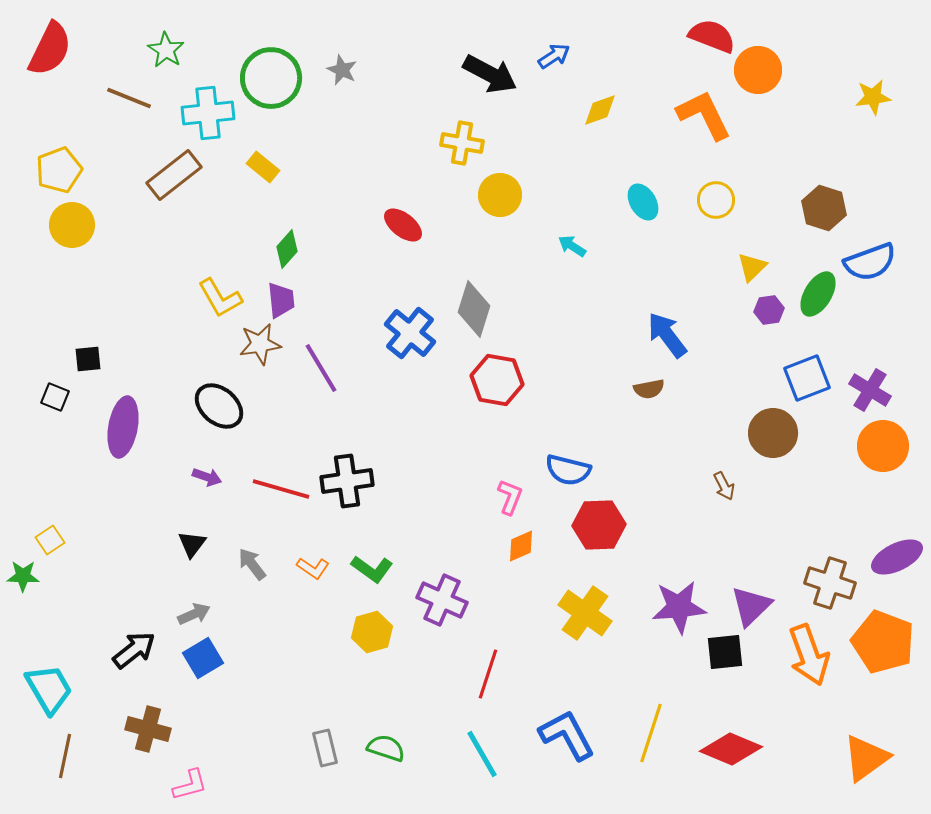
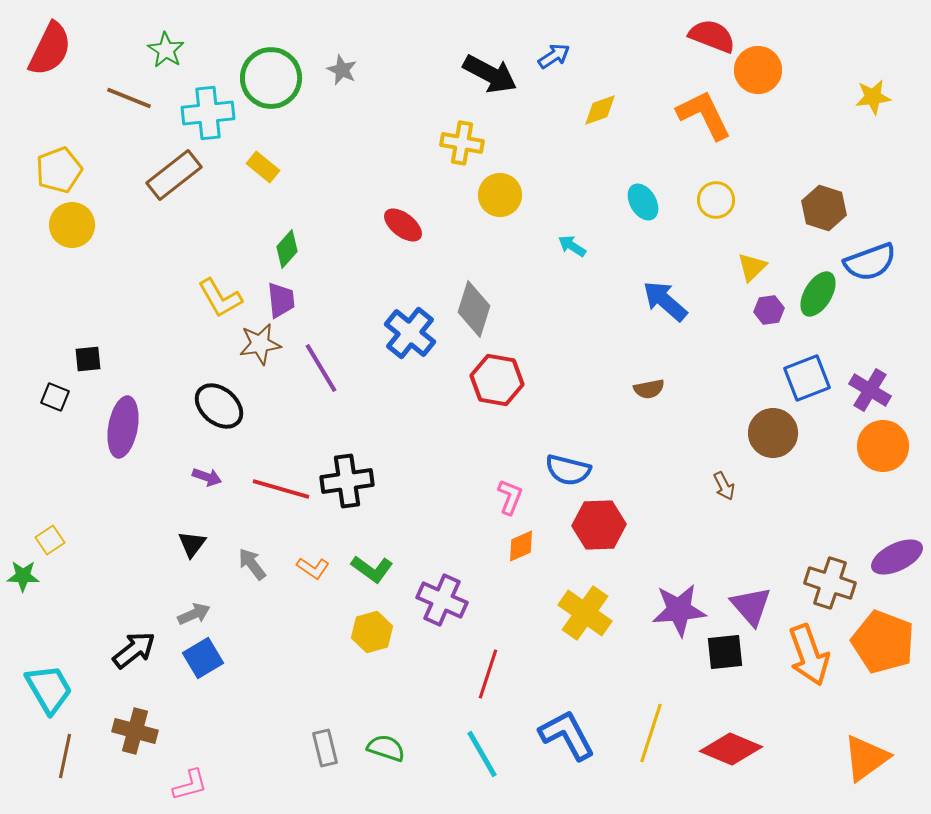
blue arrow at (667, 335): moved 2 px left, 34 px up; rotated 12 degrees counterclockwise
purple triangle at (751, 606): rotated 27 degrees counterclockwise
purple star at (679, 607): moved 3 px down
brown cross at (148, 729): moved 13 px left, 2 px down
